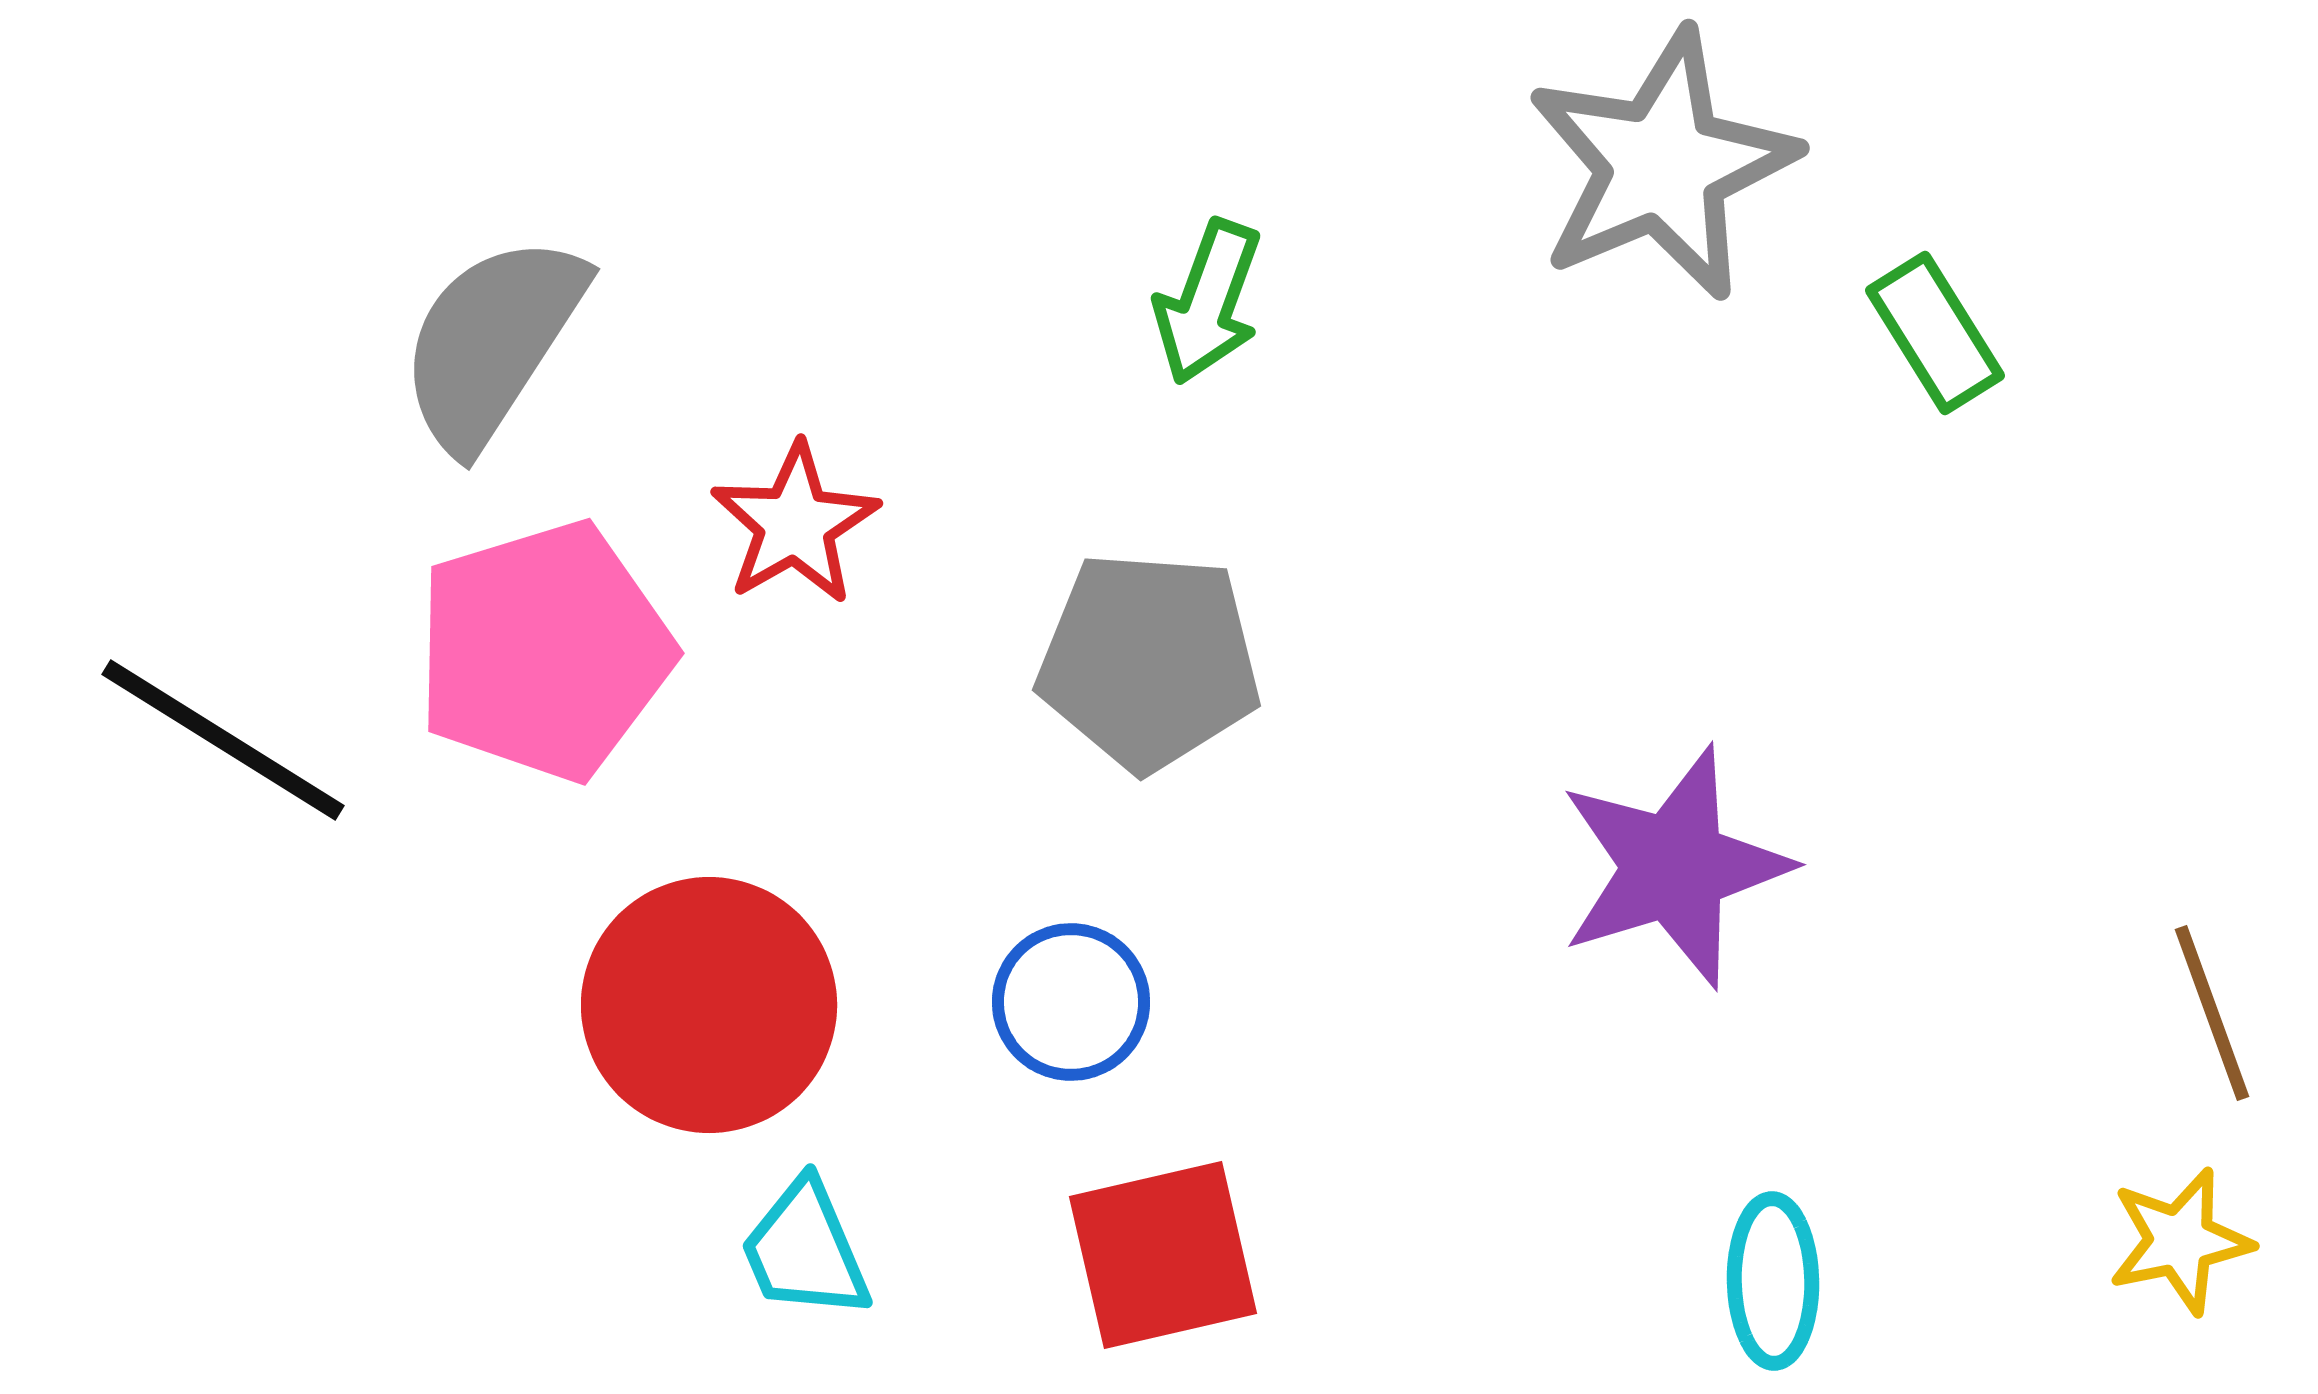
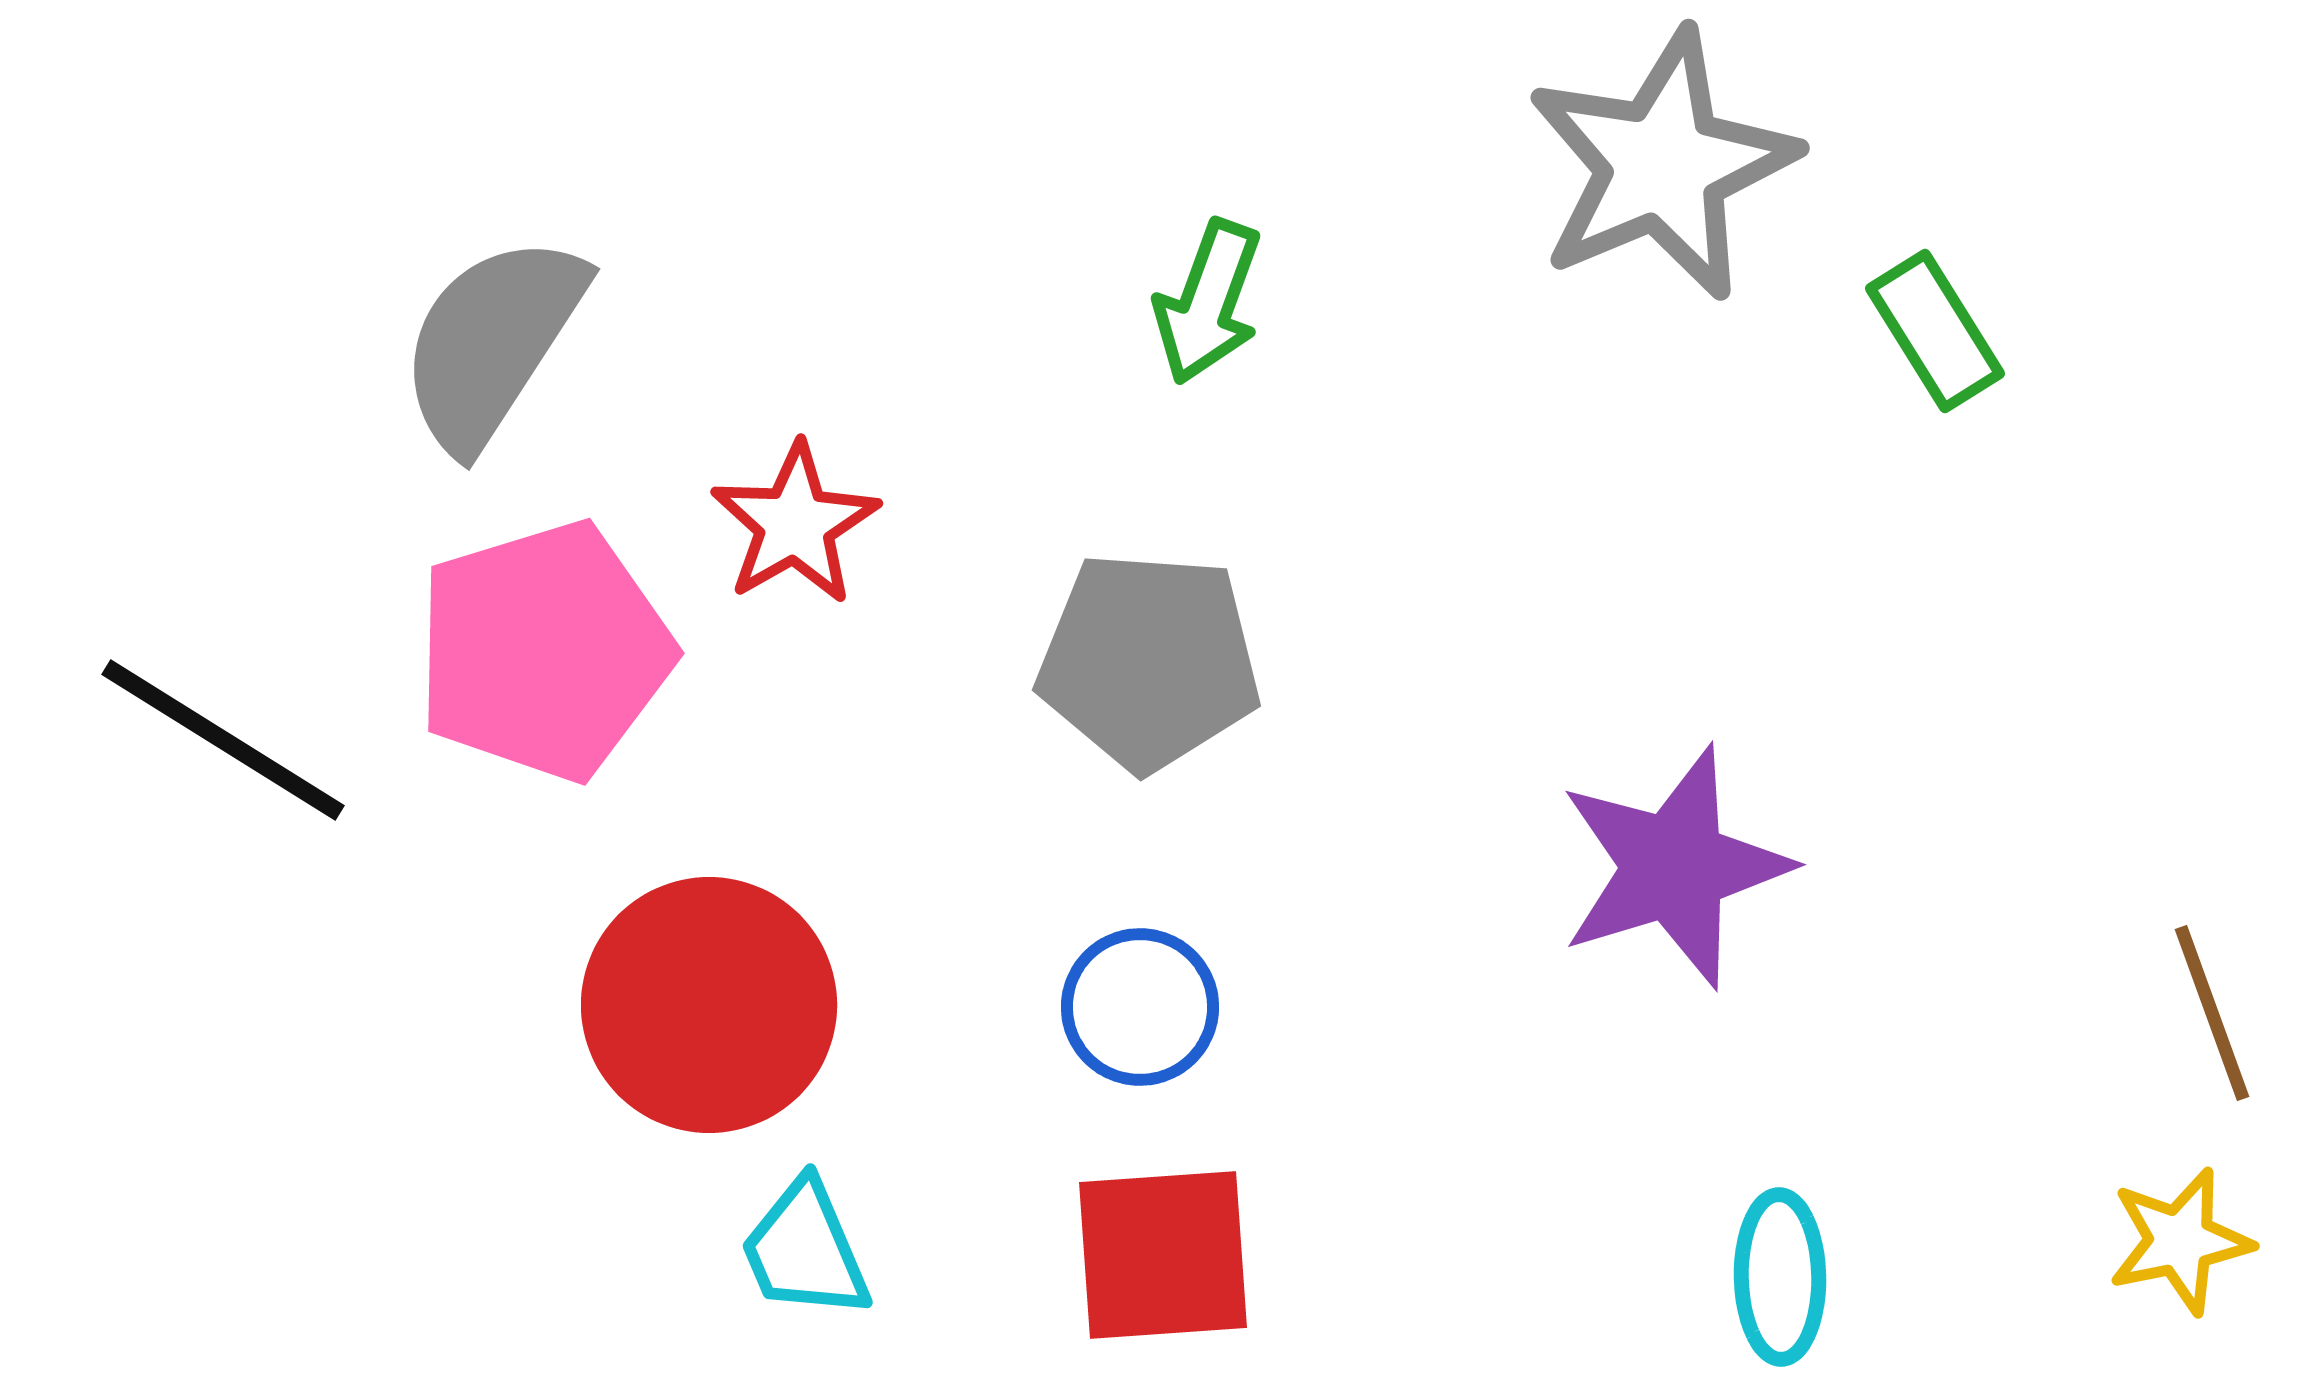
green rectangle: moved 2 px up
blue circle: moved 69 px right, 5 px down
red square: rotated 9 degrees clockwise
cyan ellipse: moved 7 px right, 4 px up
